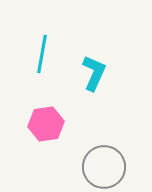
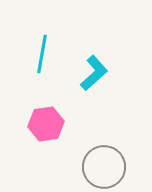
cyan L-shape: rotated 24 degrees clockwise
